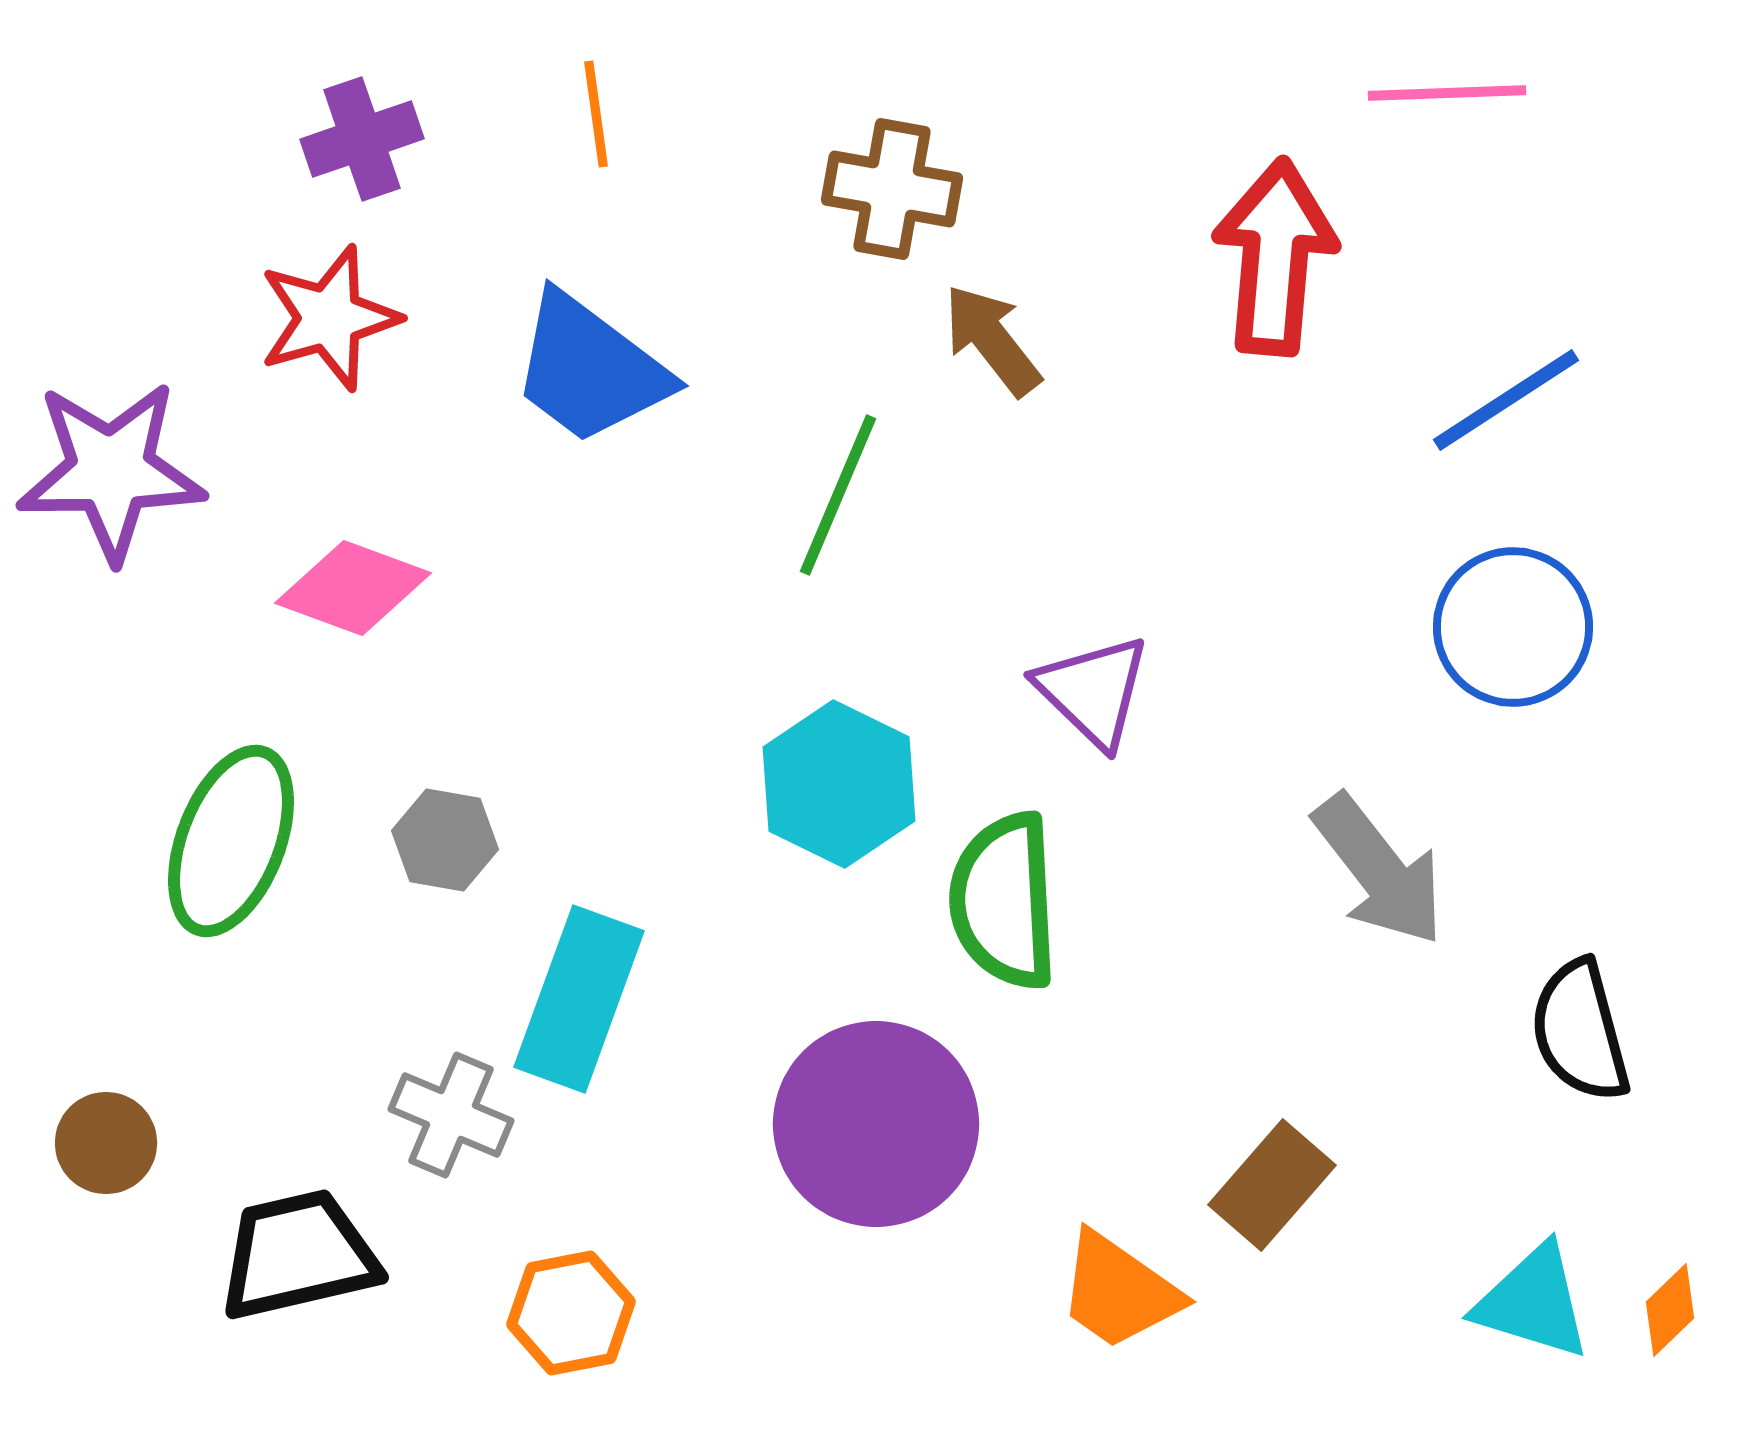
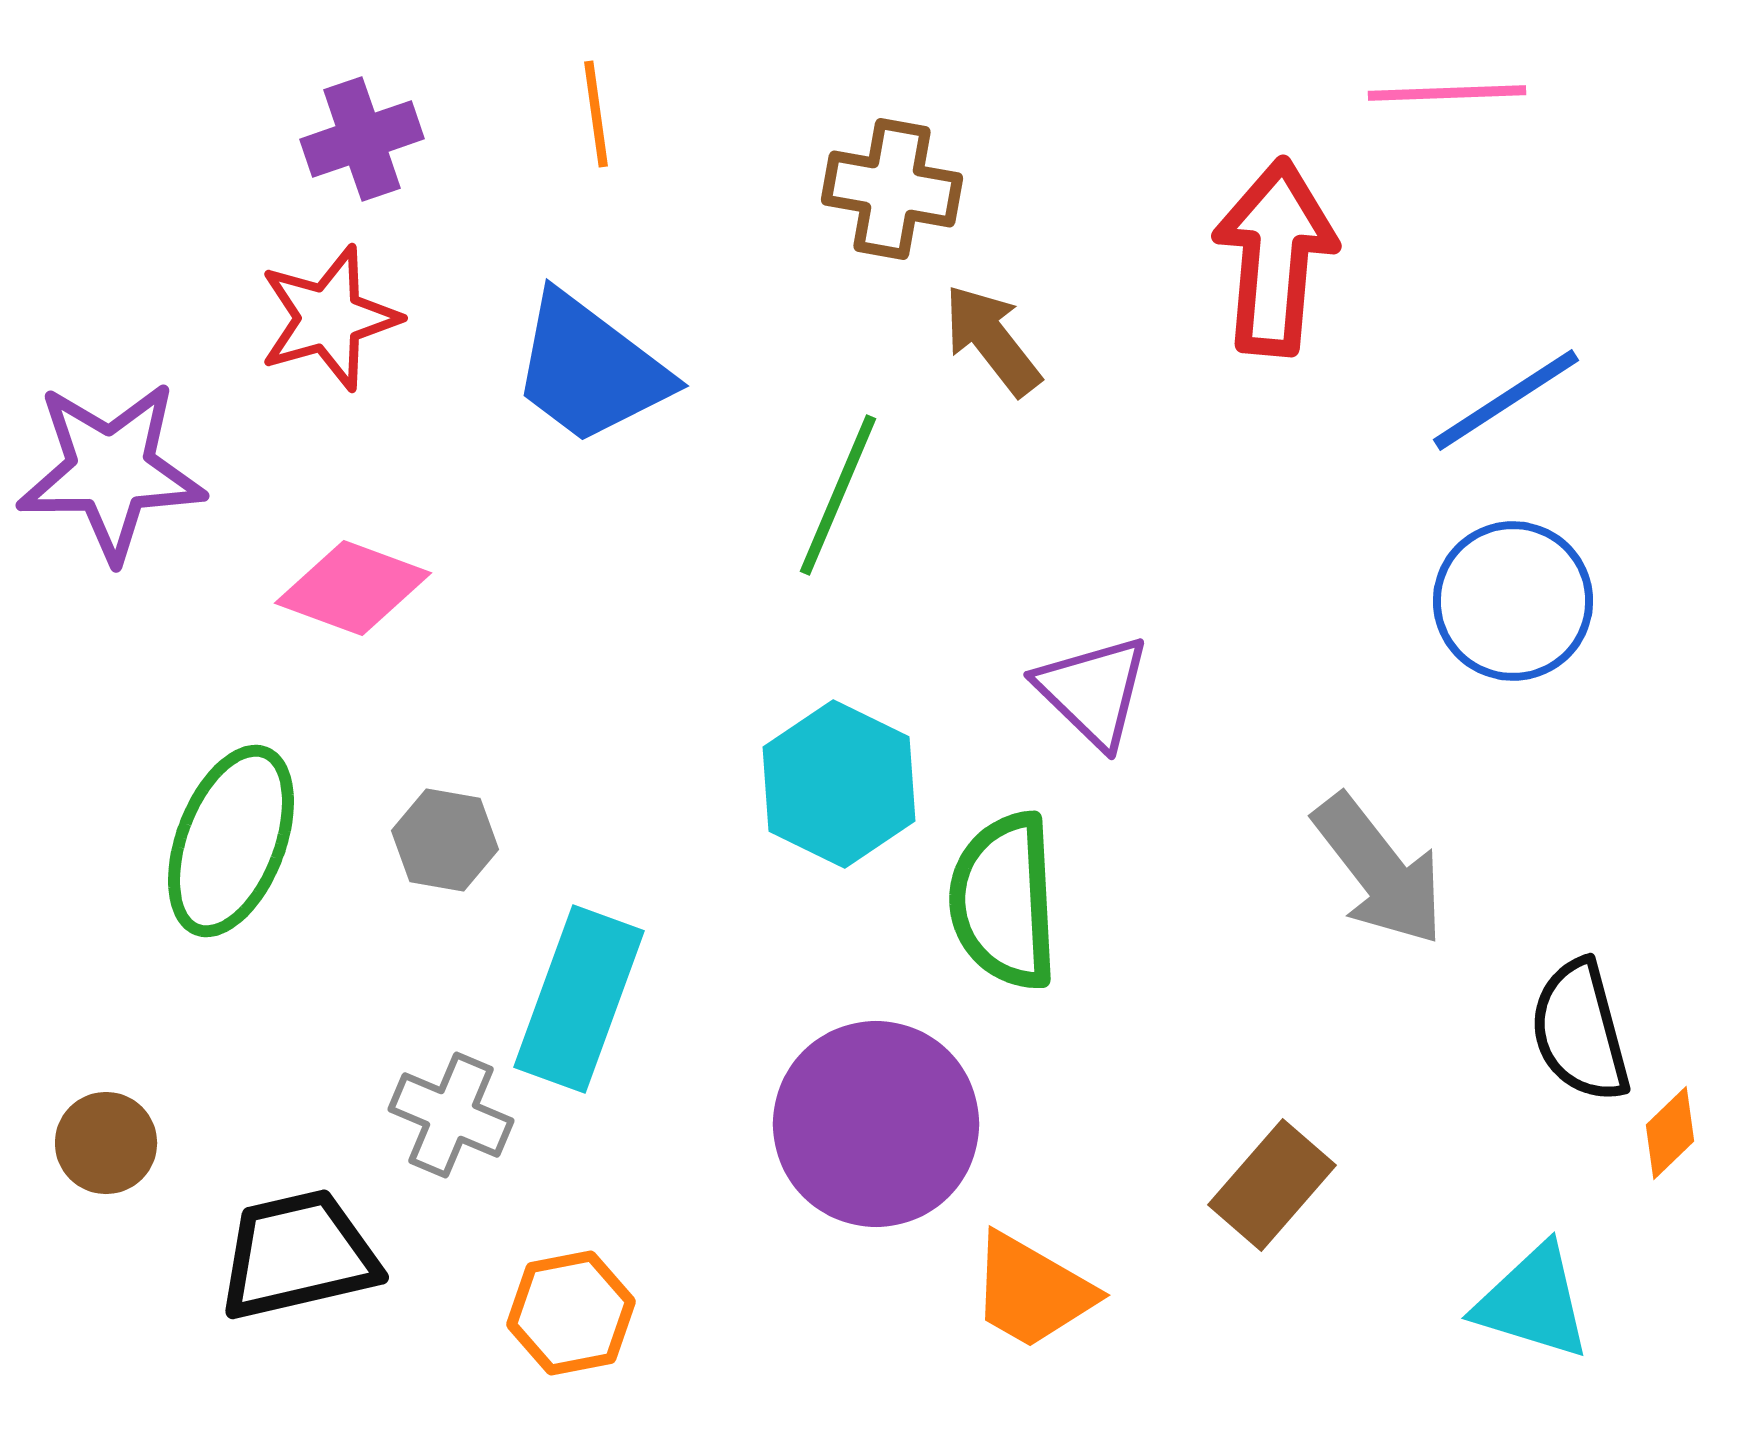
blue circle: moved 26 px up
orange trapezoid: moved 87 px left; rotated 5 degrees counterclockwise
orange diamond: moved 177 px up
